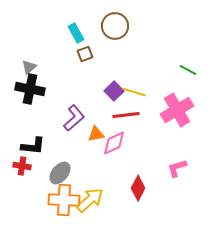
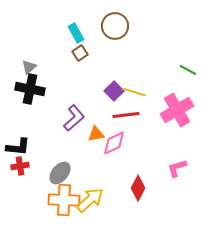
brown square: moved 5 px left, 1 px up; rotated 14 degrees counterclockwise
black L-shape: moved 15 px left, 1 px down
red cross: moved 2 px left; rotated 18 degrees counterclockwise
